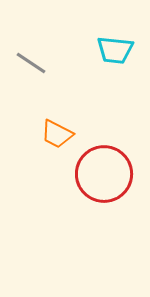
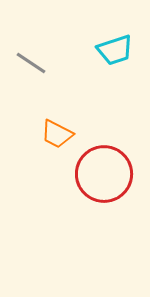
cyan trapezoid: rotated 24 degrees counterclockwise
